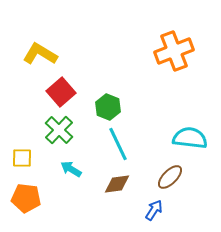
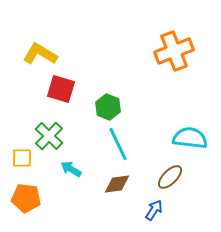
red square: moved 3 px up; rotated 32 degrees counterclockwise
green cross: moved 10 px left, 6 px down
